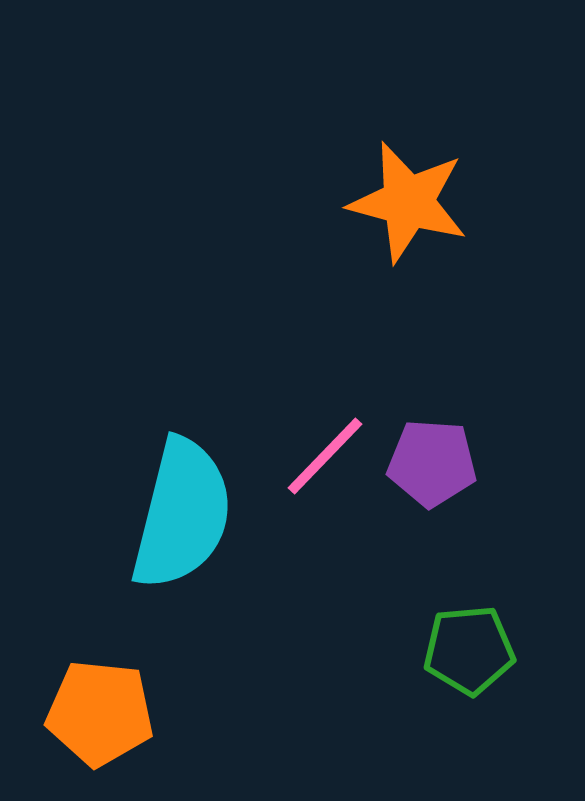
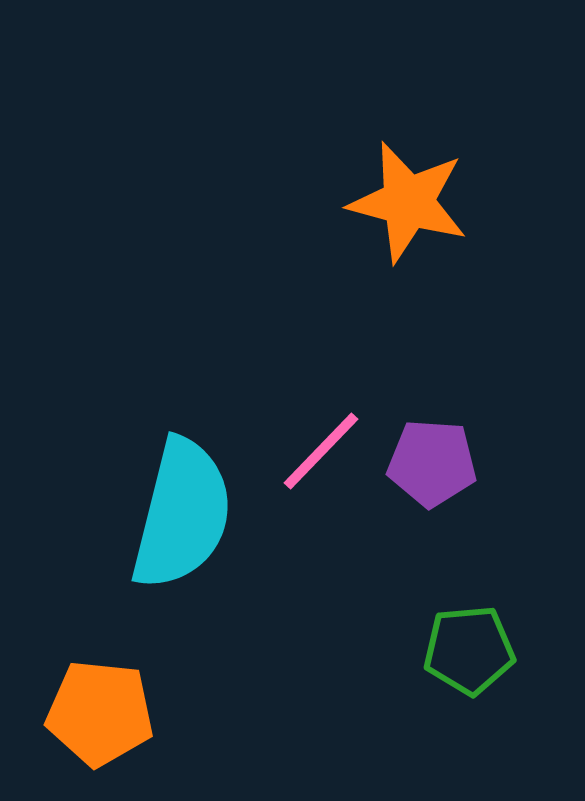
pink line: moved 4 px left, 5 px up
